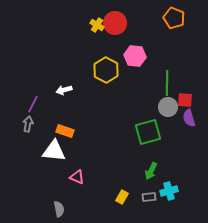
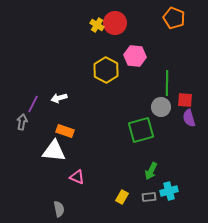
white arrow: moved 5 px left, 8 px down
gray circle: moved 7 px left
gray arrow: moved 6 px left, 2 px up
green square: moved 7 px left, 2 px up
